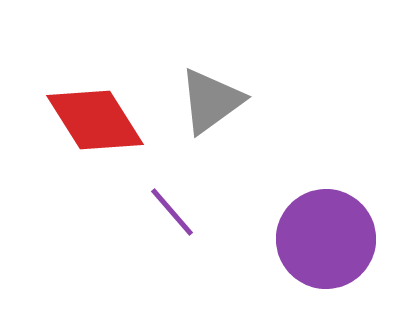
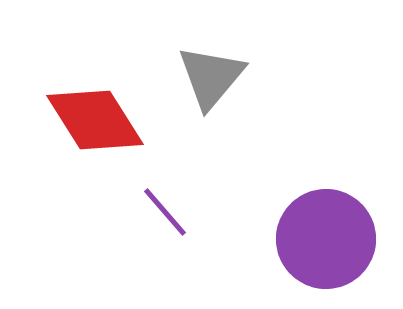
gray triangle: moved 24 px up; rotated 14 degrees counterclockwise
purple line: moved 7 px left
